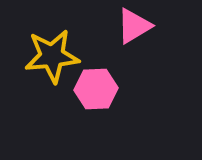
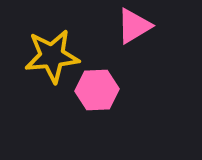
pink hexagon: moved 1 px right, 1 px down
